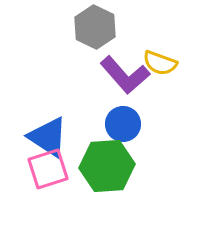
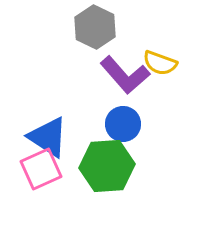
pink square: moved 7 px left; rotated 6 degrees counterclockwise
